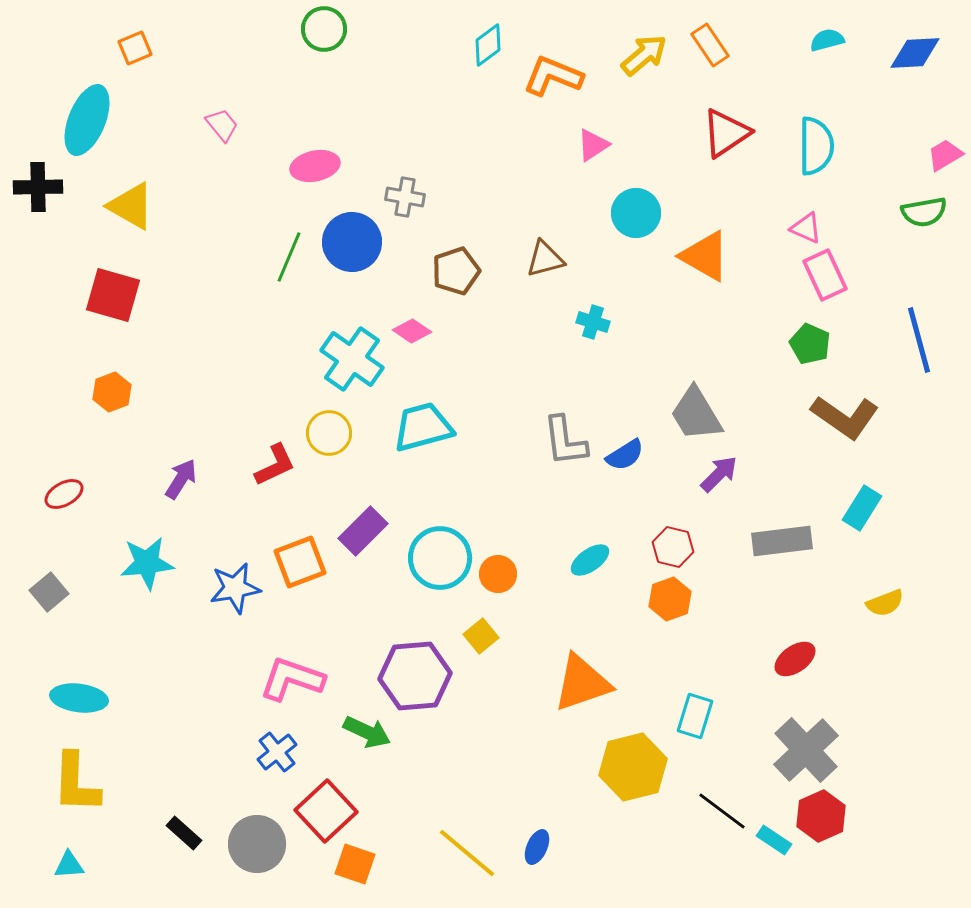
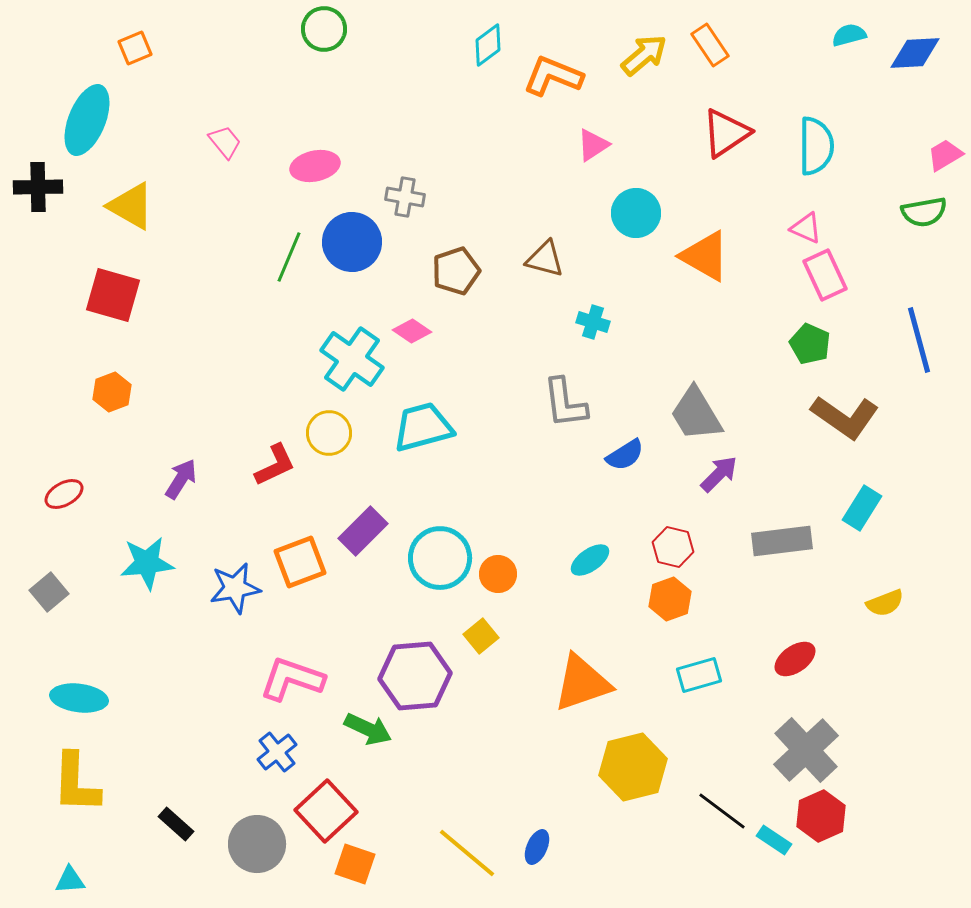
cyan semicircle at (827, 40): moved 22 px right, 5 px up
pink trapezoid at (222, 125): moved 3 px right, 17 px down
brown triangle at (545, 259): rotated 30 degrees clockwise
gray L-shape at (565, 441): moved 38 px up
cyan rectangle at (695, 716): moved 4 px right, 41 px up; rotated 57 degrees clockwise
green arrow at (367, 732): moved 1 px right, 3 px up
black rectangle at (184, 833): moved 8 px left, 9 px up
cyan triangle at (69, 865): moved 1 px right, 15 px down
